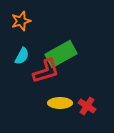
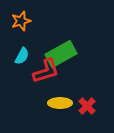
red cross: rotated 12 degrees clockwise
